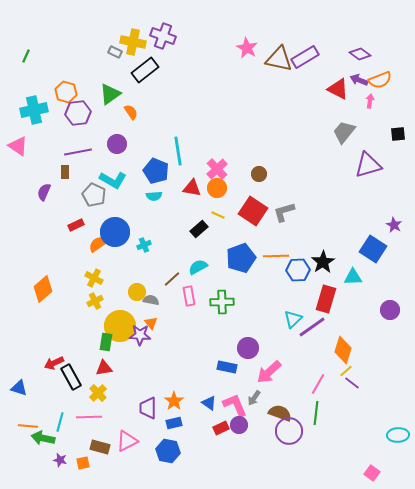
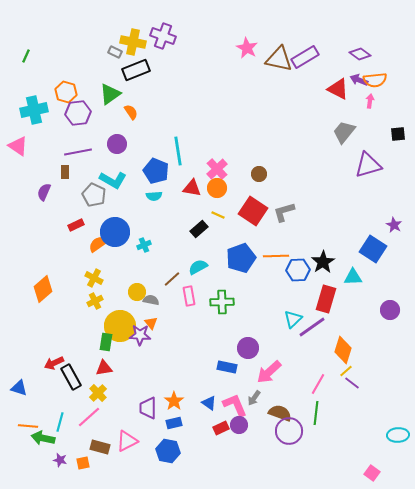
black rectangle at (145, 70): moved 9 px left; rotated 16 degrees clockwise
orange semicircle at (380, 80): moved 5 px left; rotated 15 degrees clockwise
pink line at (89, 417): rotated 40 degrees counterclockwise
